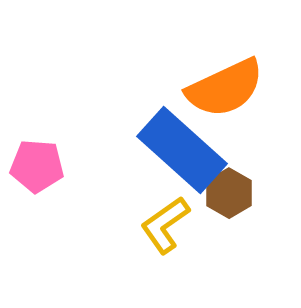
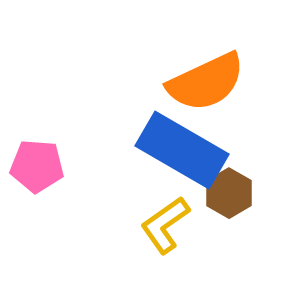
orange semicircle: moved 19 px left, 6 px up
blue rectangle: rotated 12 degrees counterclockwise
